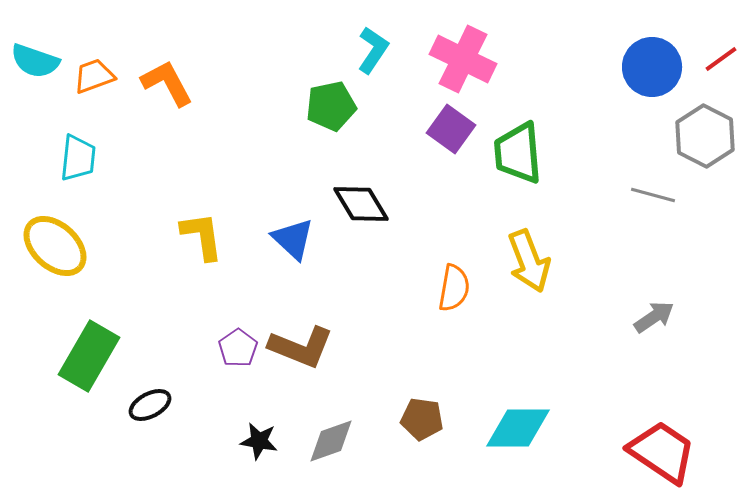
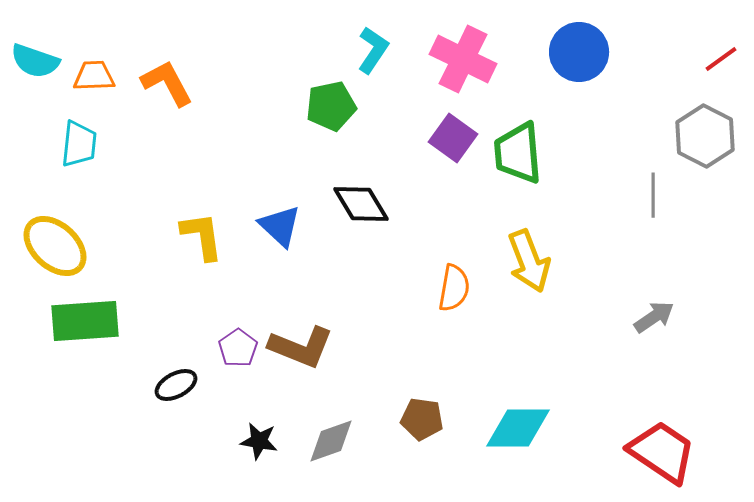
blue circle: moved 73 px left, 15 px up
orange trapezoid: rotated 18 degrees clockwise
purple square: moved 2 px right, 9 px down
cyan trapezoid: moved 1 px right, 14 px up
gray line: rotated 75 degrees clockwise
blue triangle: moved 13 px left, 13 px up
green rectangle: moved 4 px left, 35 px up; rotated 56 degrees clockwise
black ellipse: moved 26 px right, 20 px up
